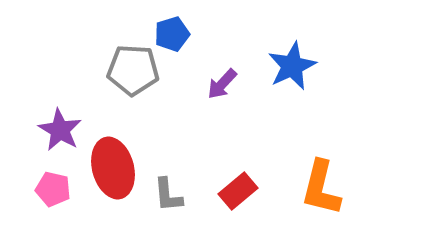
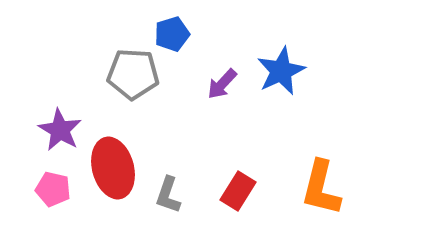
blue star: moved 11 px left, 5 px down
gray pentagon: moved 4 px down
red rectangle: rotated 18 degrees counterclockwise
gray L-shape: rotated 24 degrees clockwise
